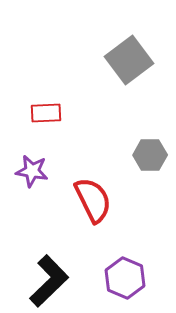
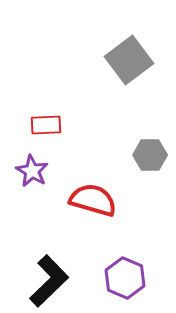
red rectangle: moved 12 px down
purple star: rotated 20 degrees clockwise
red semicircle: rotated 48 degrees counterclockwise
